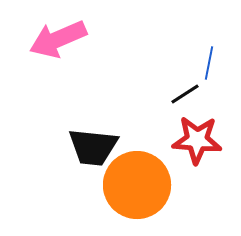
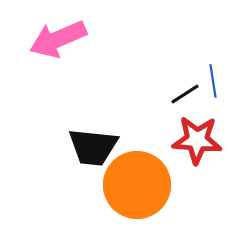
blue line: moved 4 px right, 18 px down; rotated 20 degrees counterclockwise
